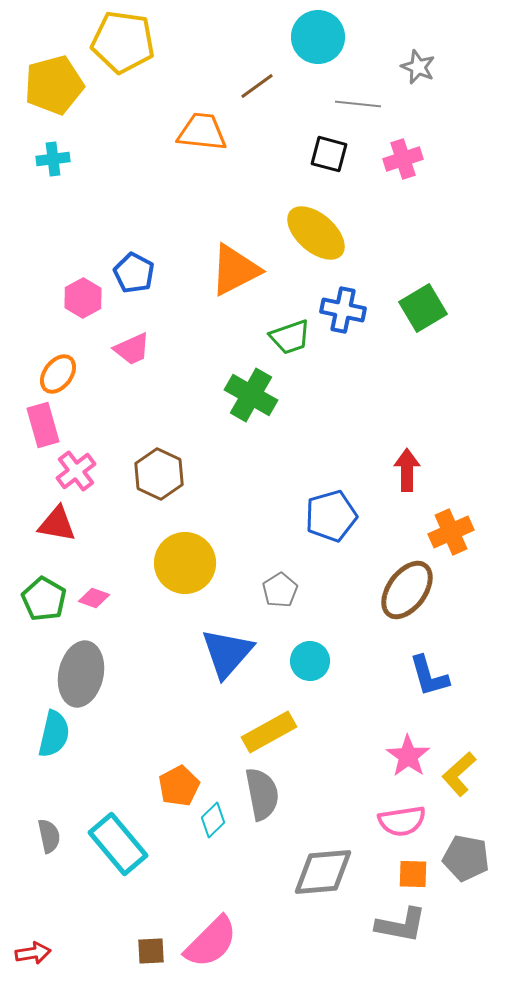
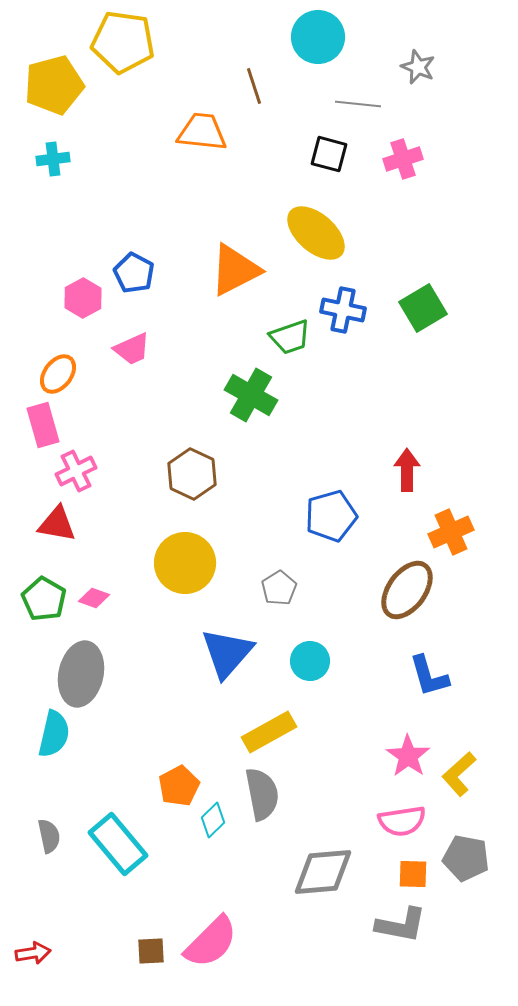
brown line at (257, 86): moved 3 px left; rotated 72 degrees counterclockwise
pink cross at (76, 471): rotated 12 degrees clockwise
brown hexagon at (159, 474): moved 33 px right
gray pentagon at (280, 590): moved 1 px left, 2 px up
